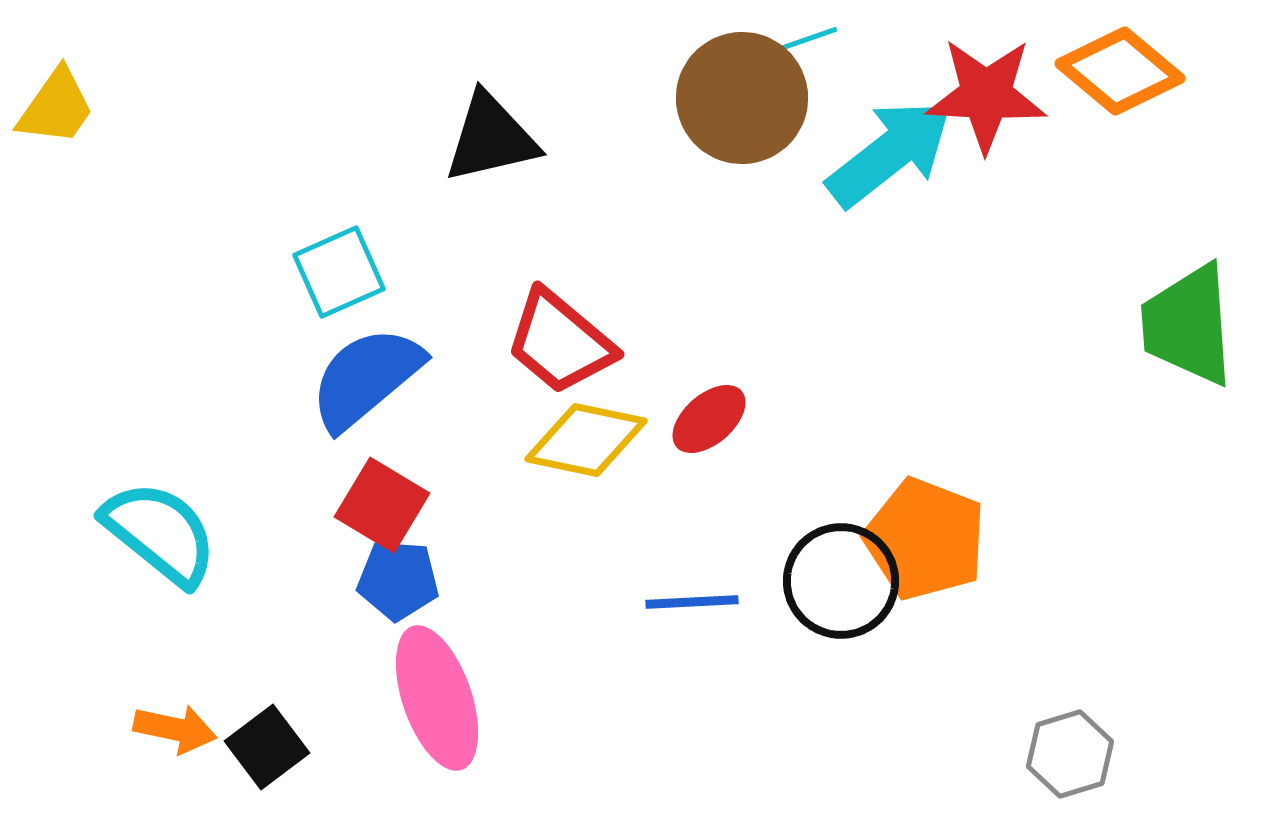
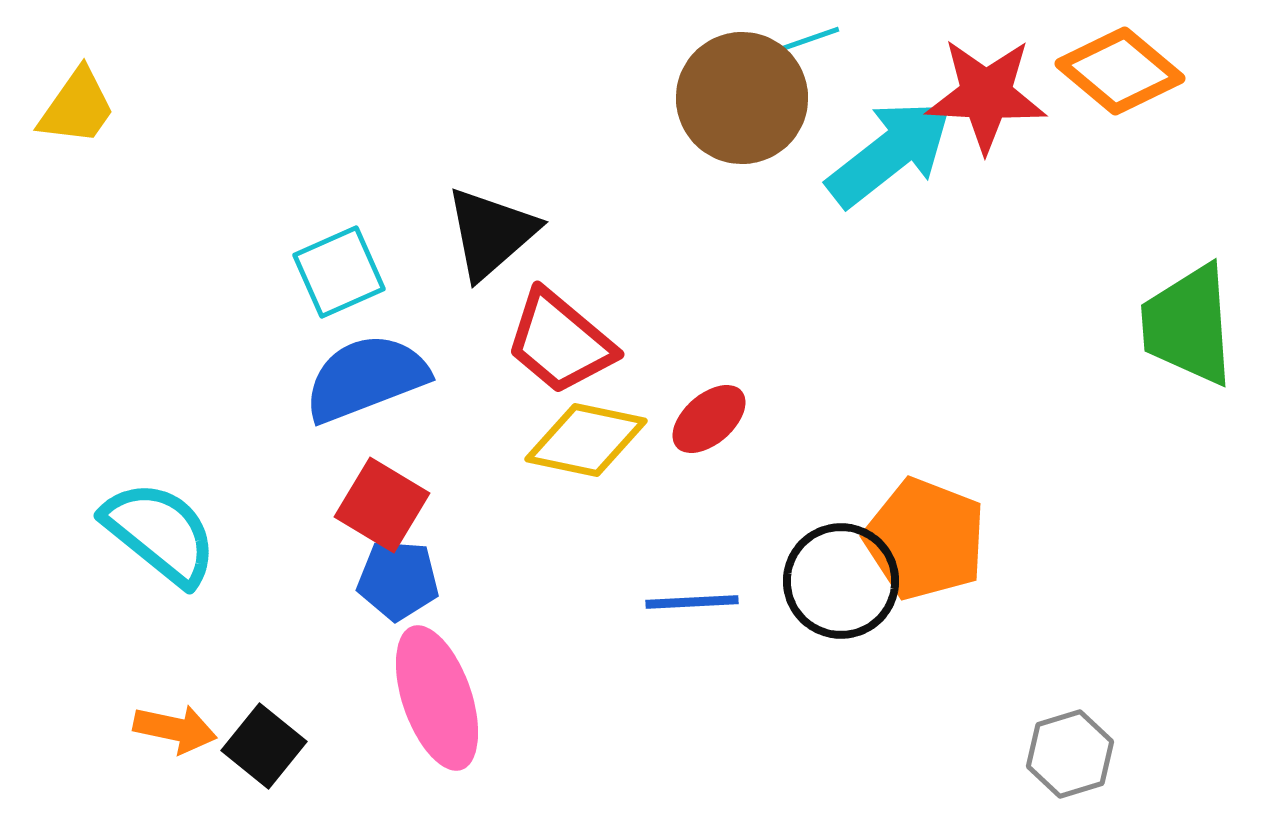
cyan line: moved 2 px right
yellow trapezoid: moved 21 px right
black triangle: moved 95 px down; rotated 28 degrees counterclockwise
blue semicircle: rotated 19 degrees clockwise
black square: moved 3 px left, 1 px up; rotated 14 degrees counterclockwise
